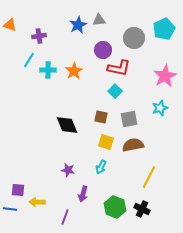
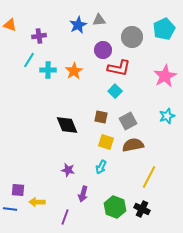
gray circle: moved 2 px left, 1 px up
cyan star: moved 7 px right, 8 px down
gray square: moved 1 px left, 2 px down; rotated 18 degrees counterclockwise
